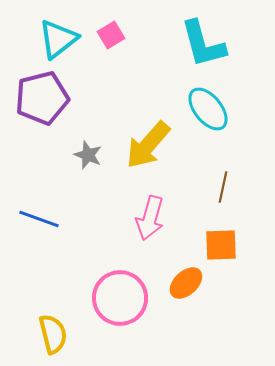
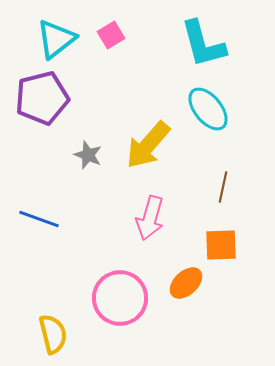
cyan triangle: moved 2 px left
